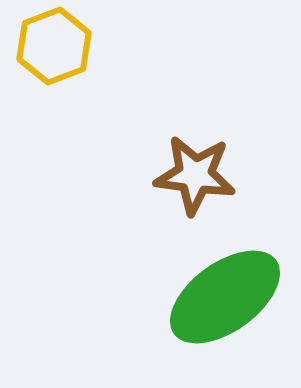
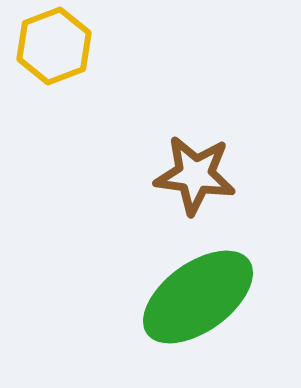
green ellipse: moved 27 px left
